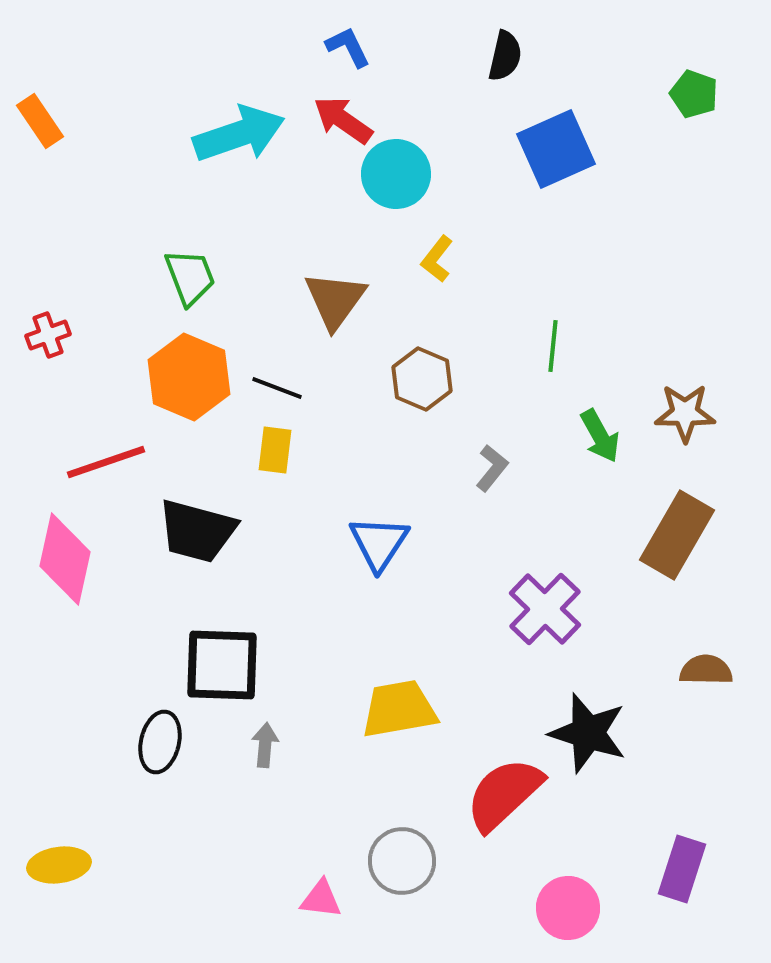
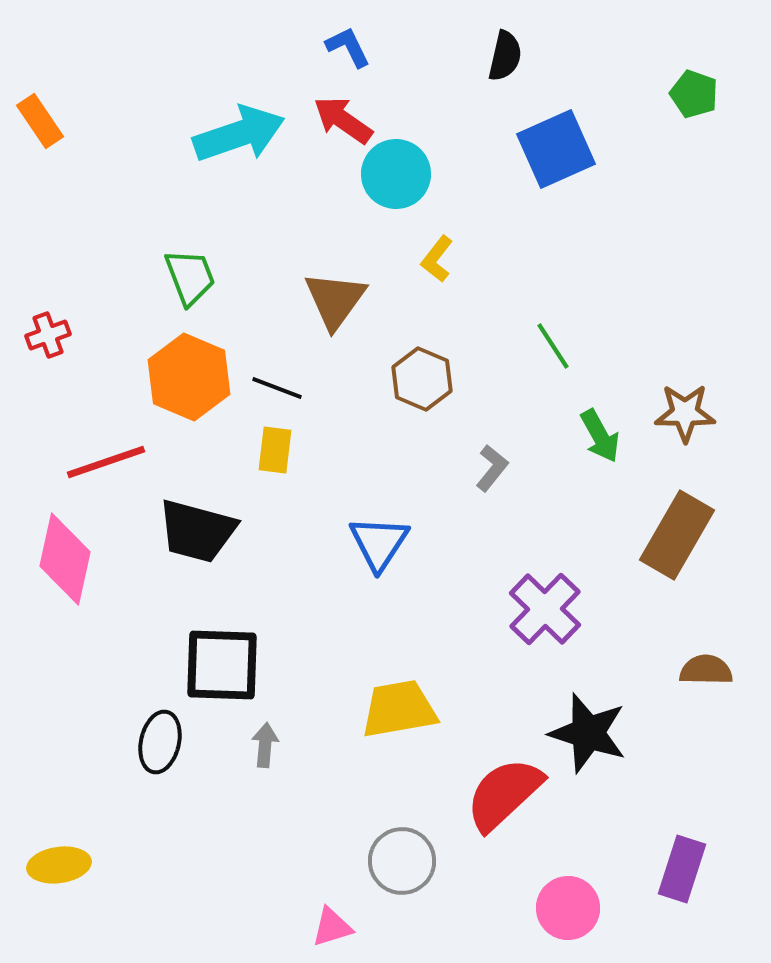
green line: rotated 39 degrees counterclockwise
pink triangle: moved 11 px right, 28 px down; rotated 24 degrees counterclockwise
